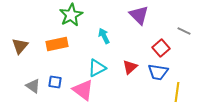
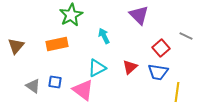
gray line: moved 2 px right, 5 px down
brown triangle: moved 4 px left
